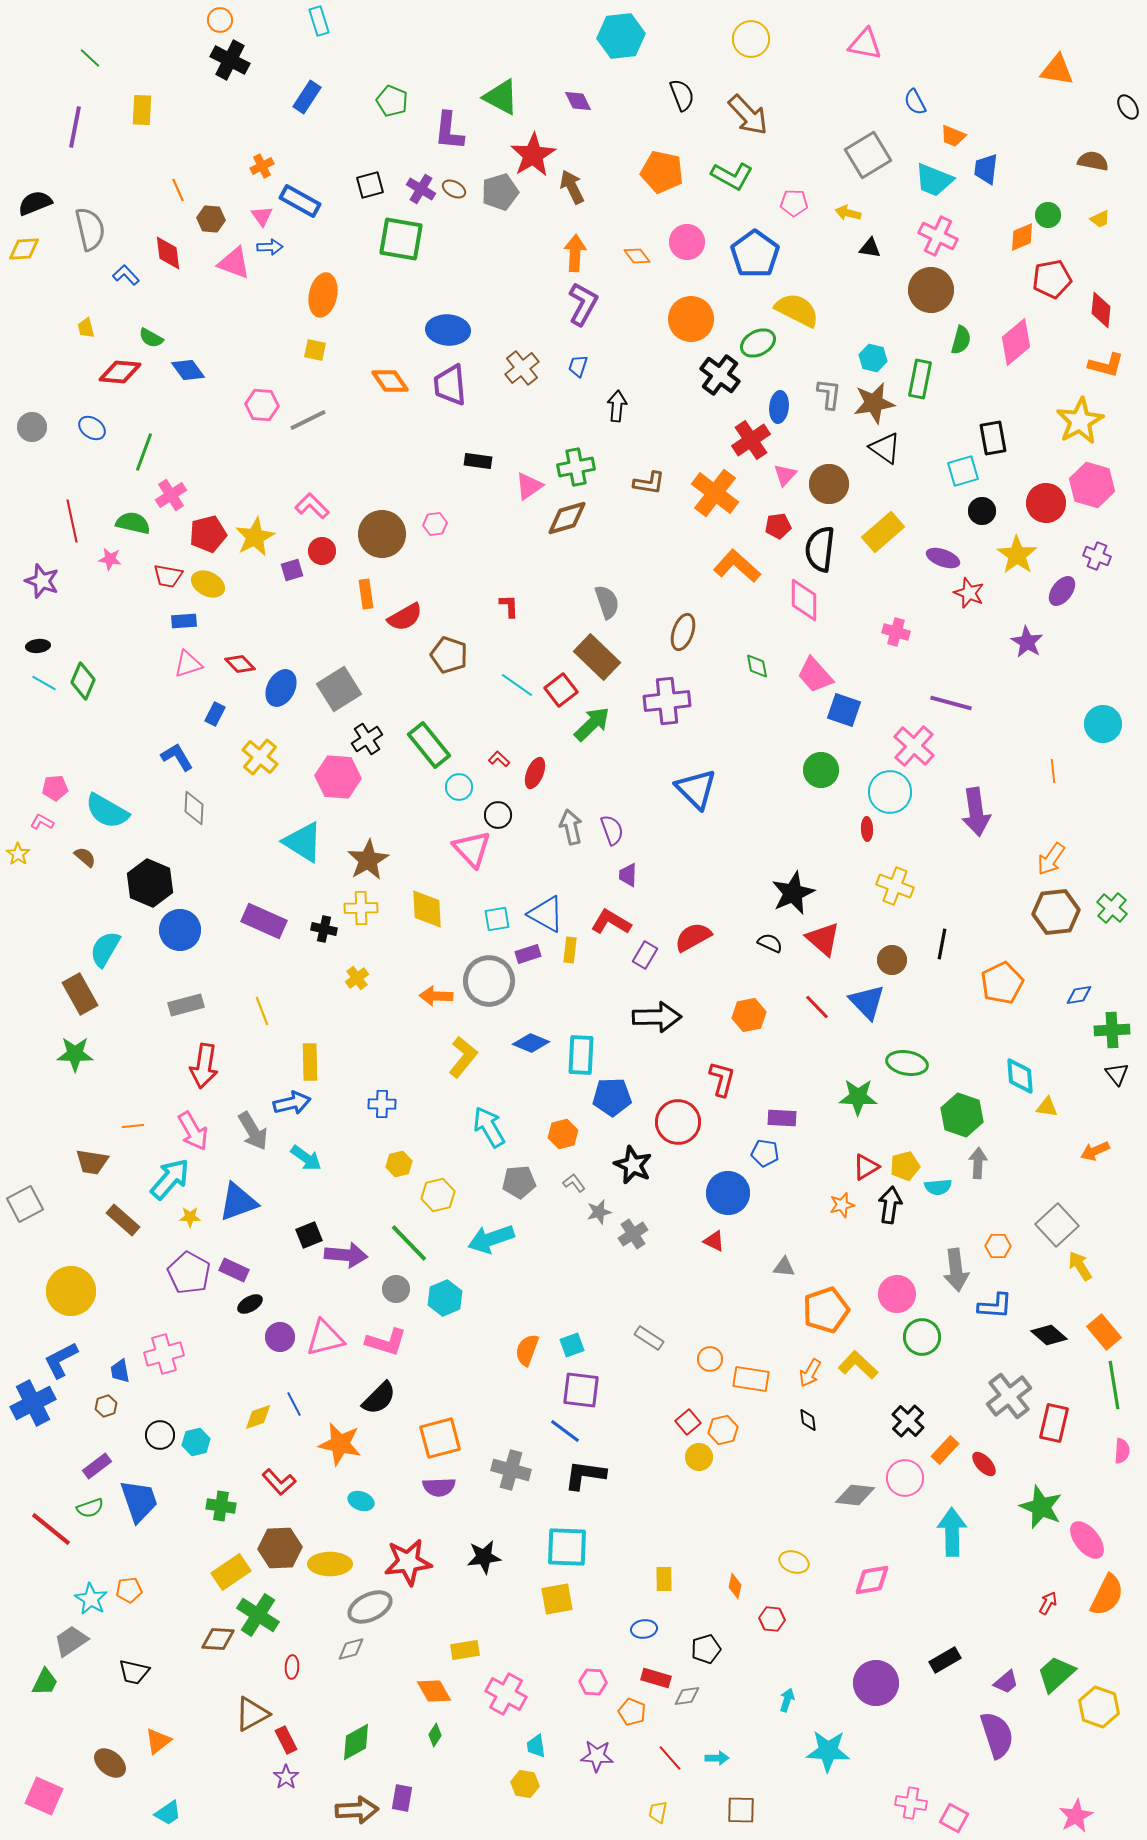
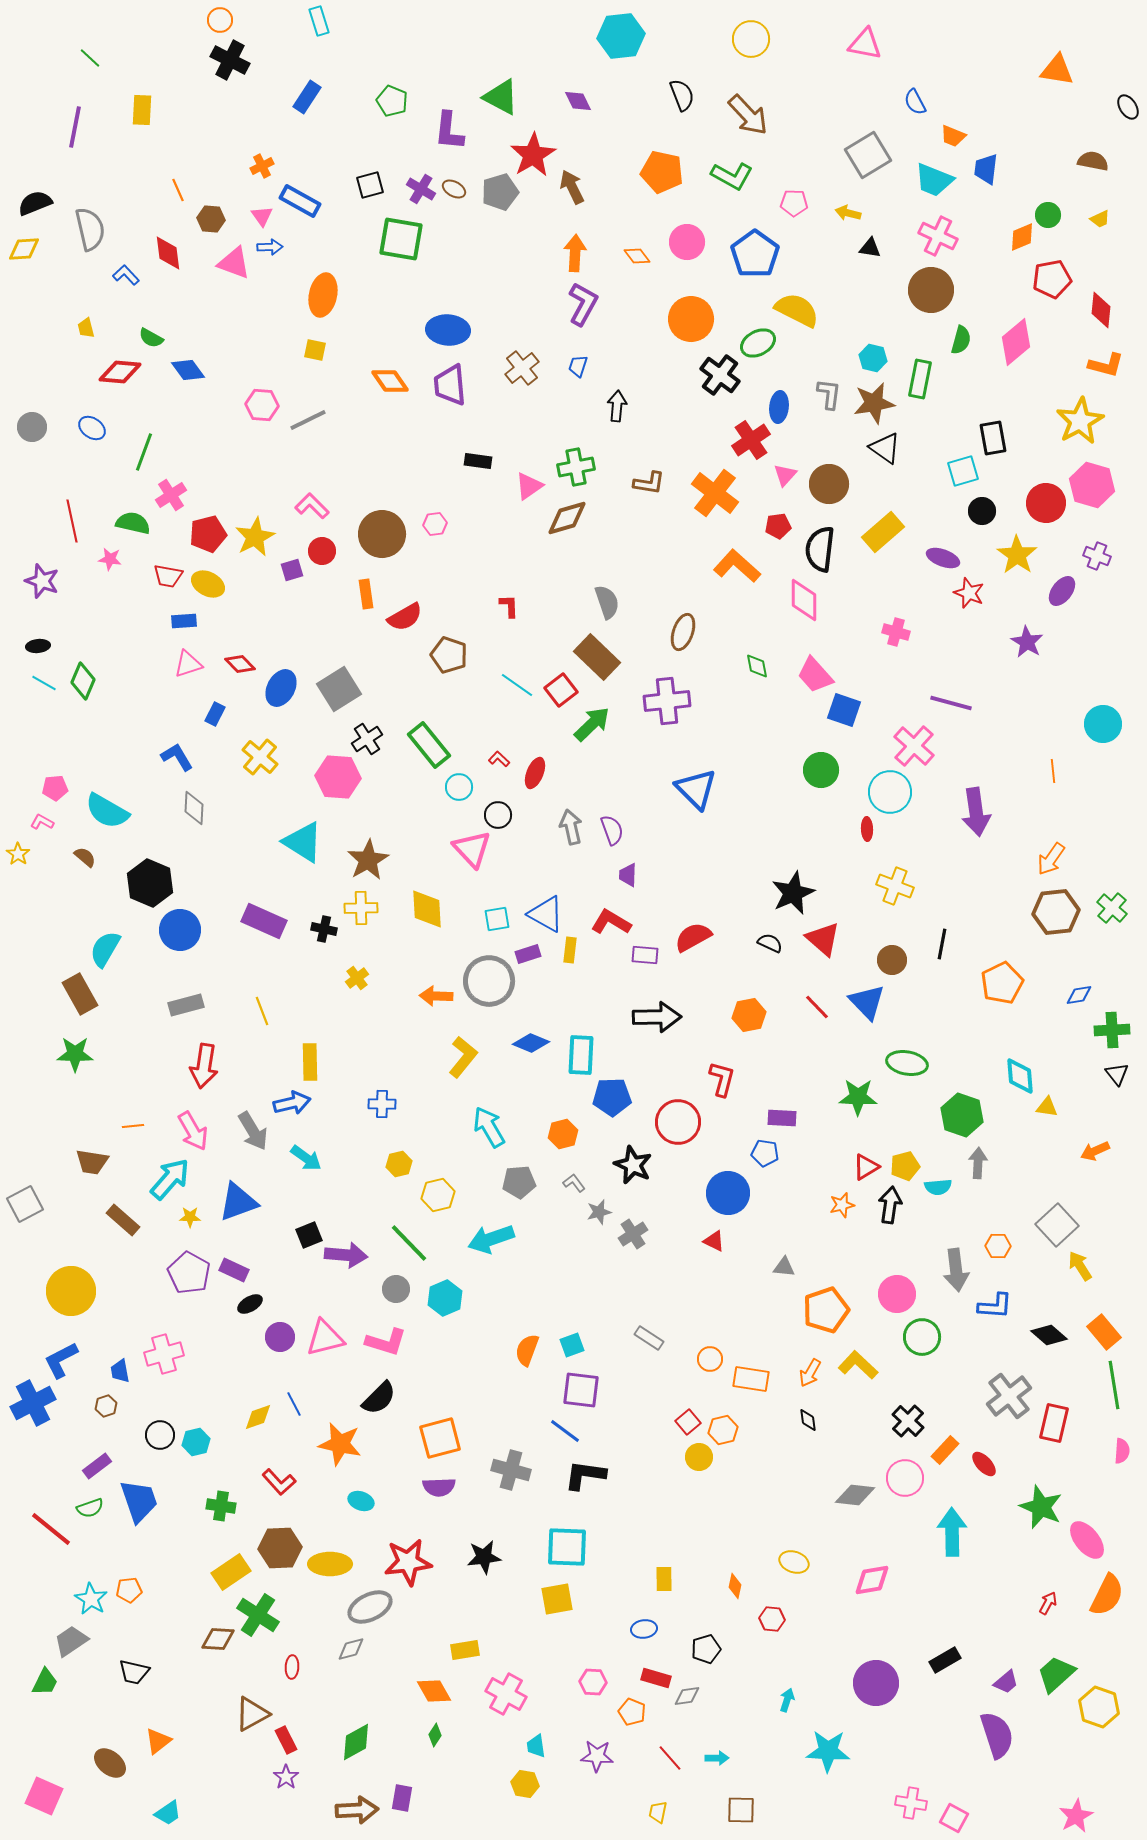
purple rectangle at (645, 955): rotated 64 degrees clockwise
